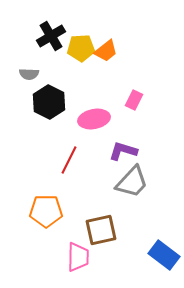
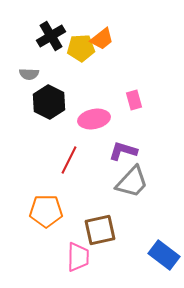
orange trapezoid: moved 4 px left, 12 px up
pink rectangle: rotated 42 degrees counterclockwise
brown square: moved 1 px left
